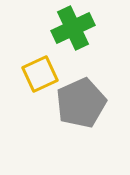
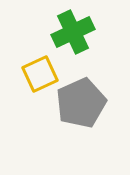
green cross: moved 4 px down
